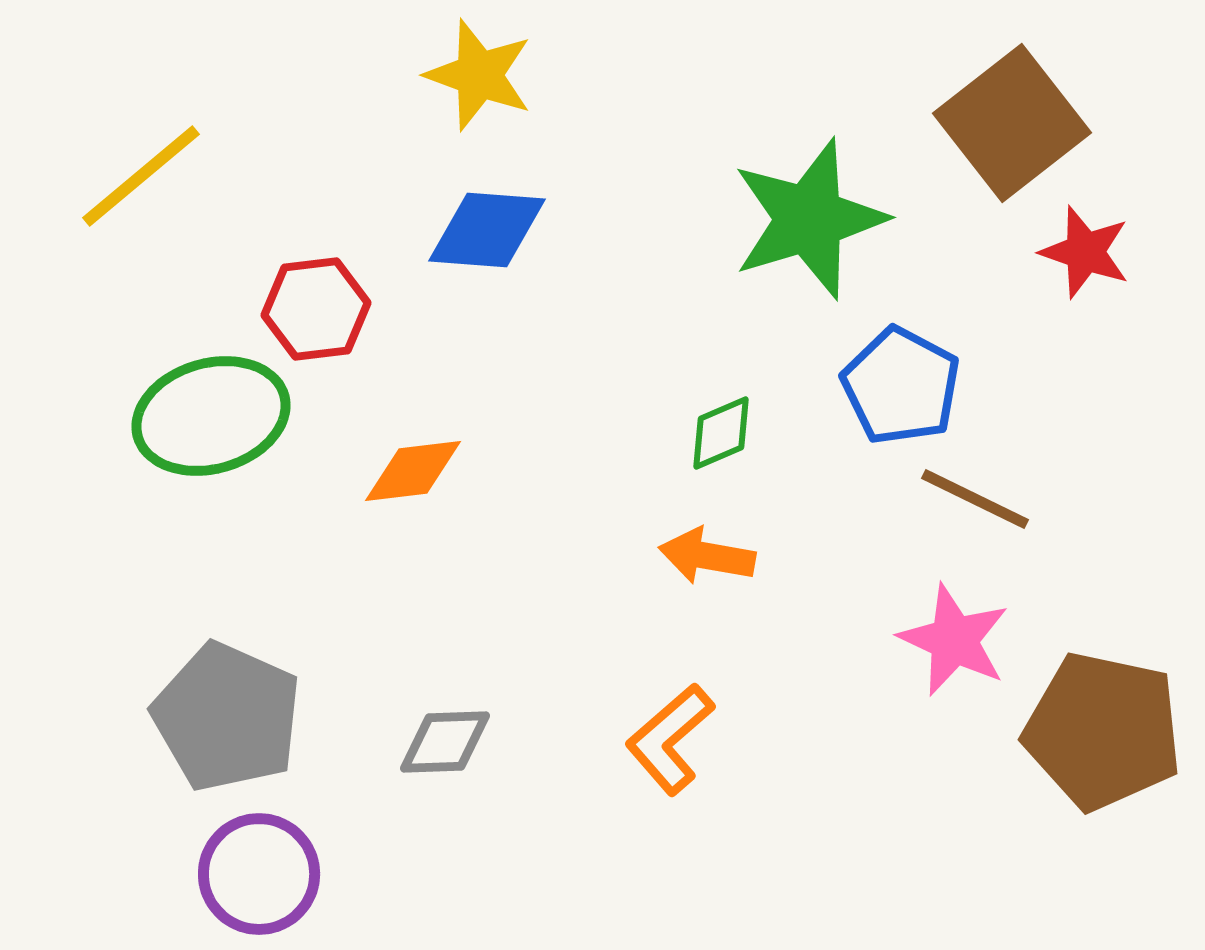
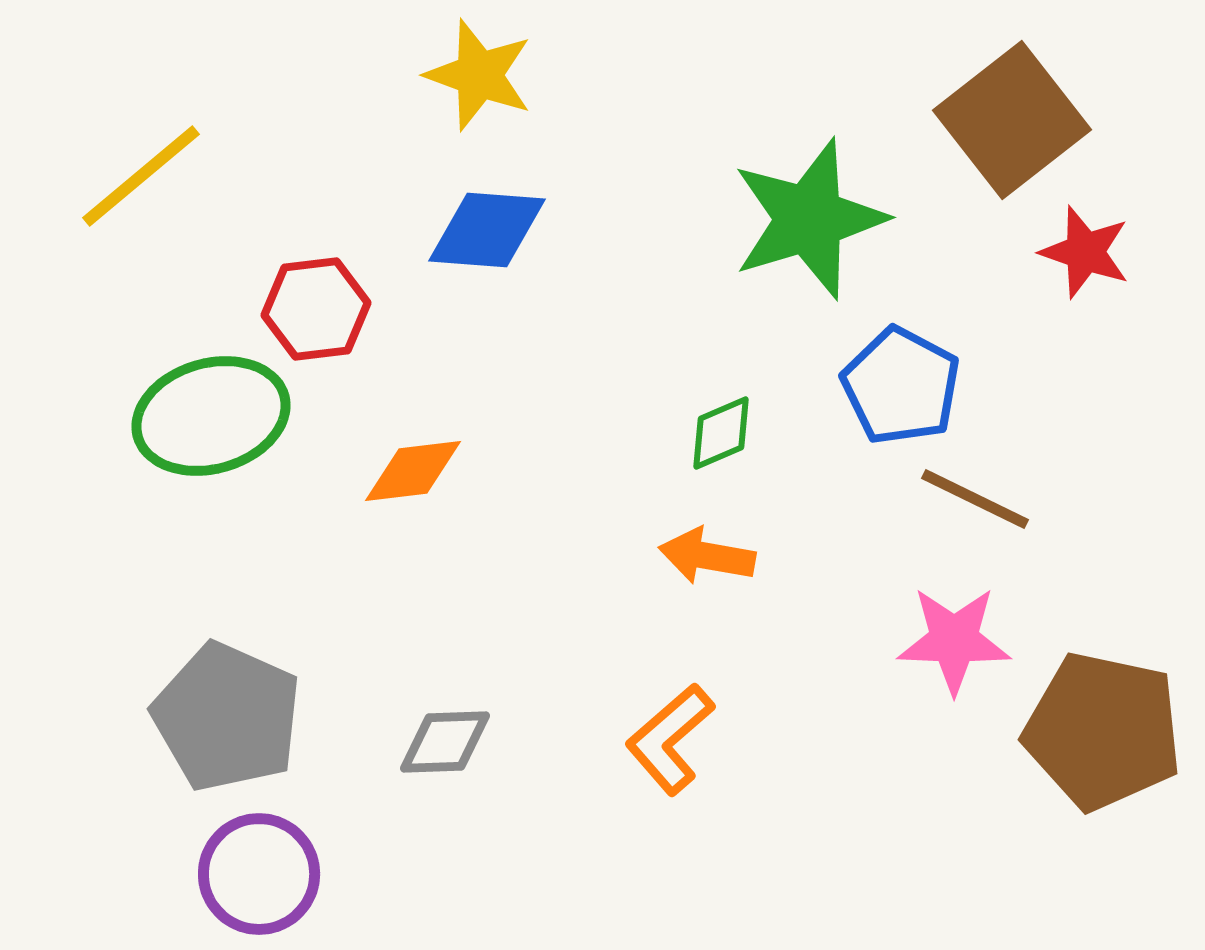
brown square: moved 3 px up
pink star: rotated 23 degrees counterclockwise
